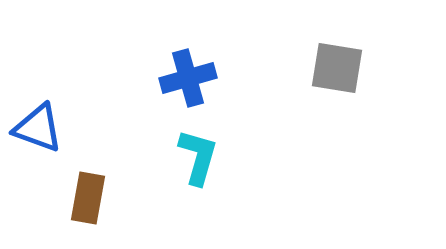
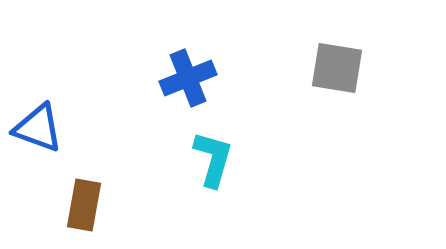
blue cross: rotated 6 degrees counterclockwise
cyan L-shape: moved 15 px right, 2 px down
brown rectangle: moved 4 px left, 7 px down
